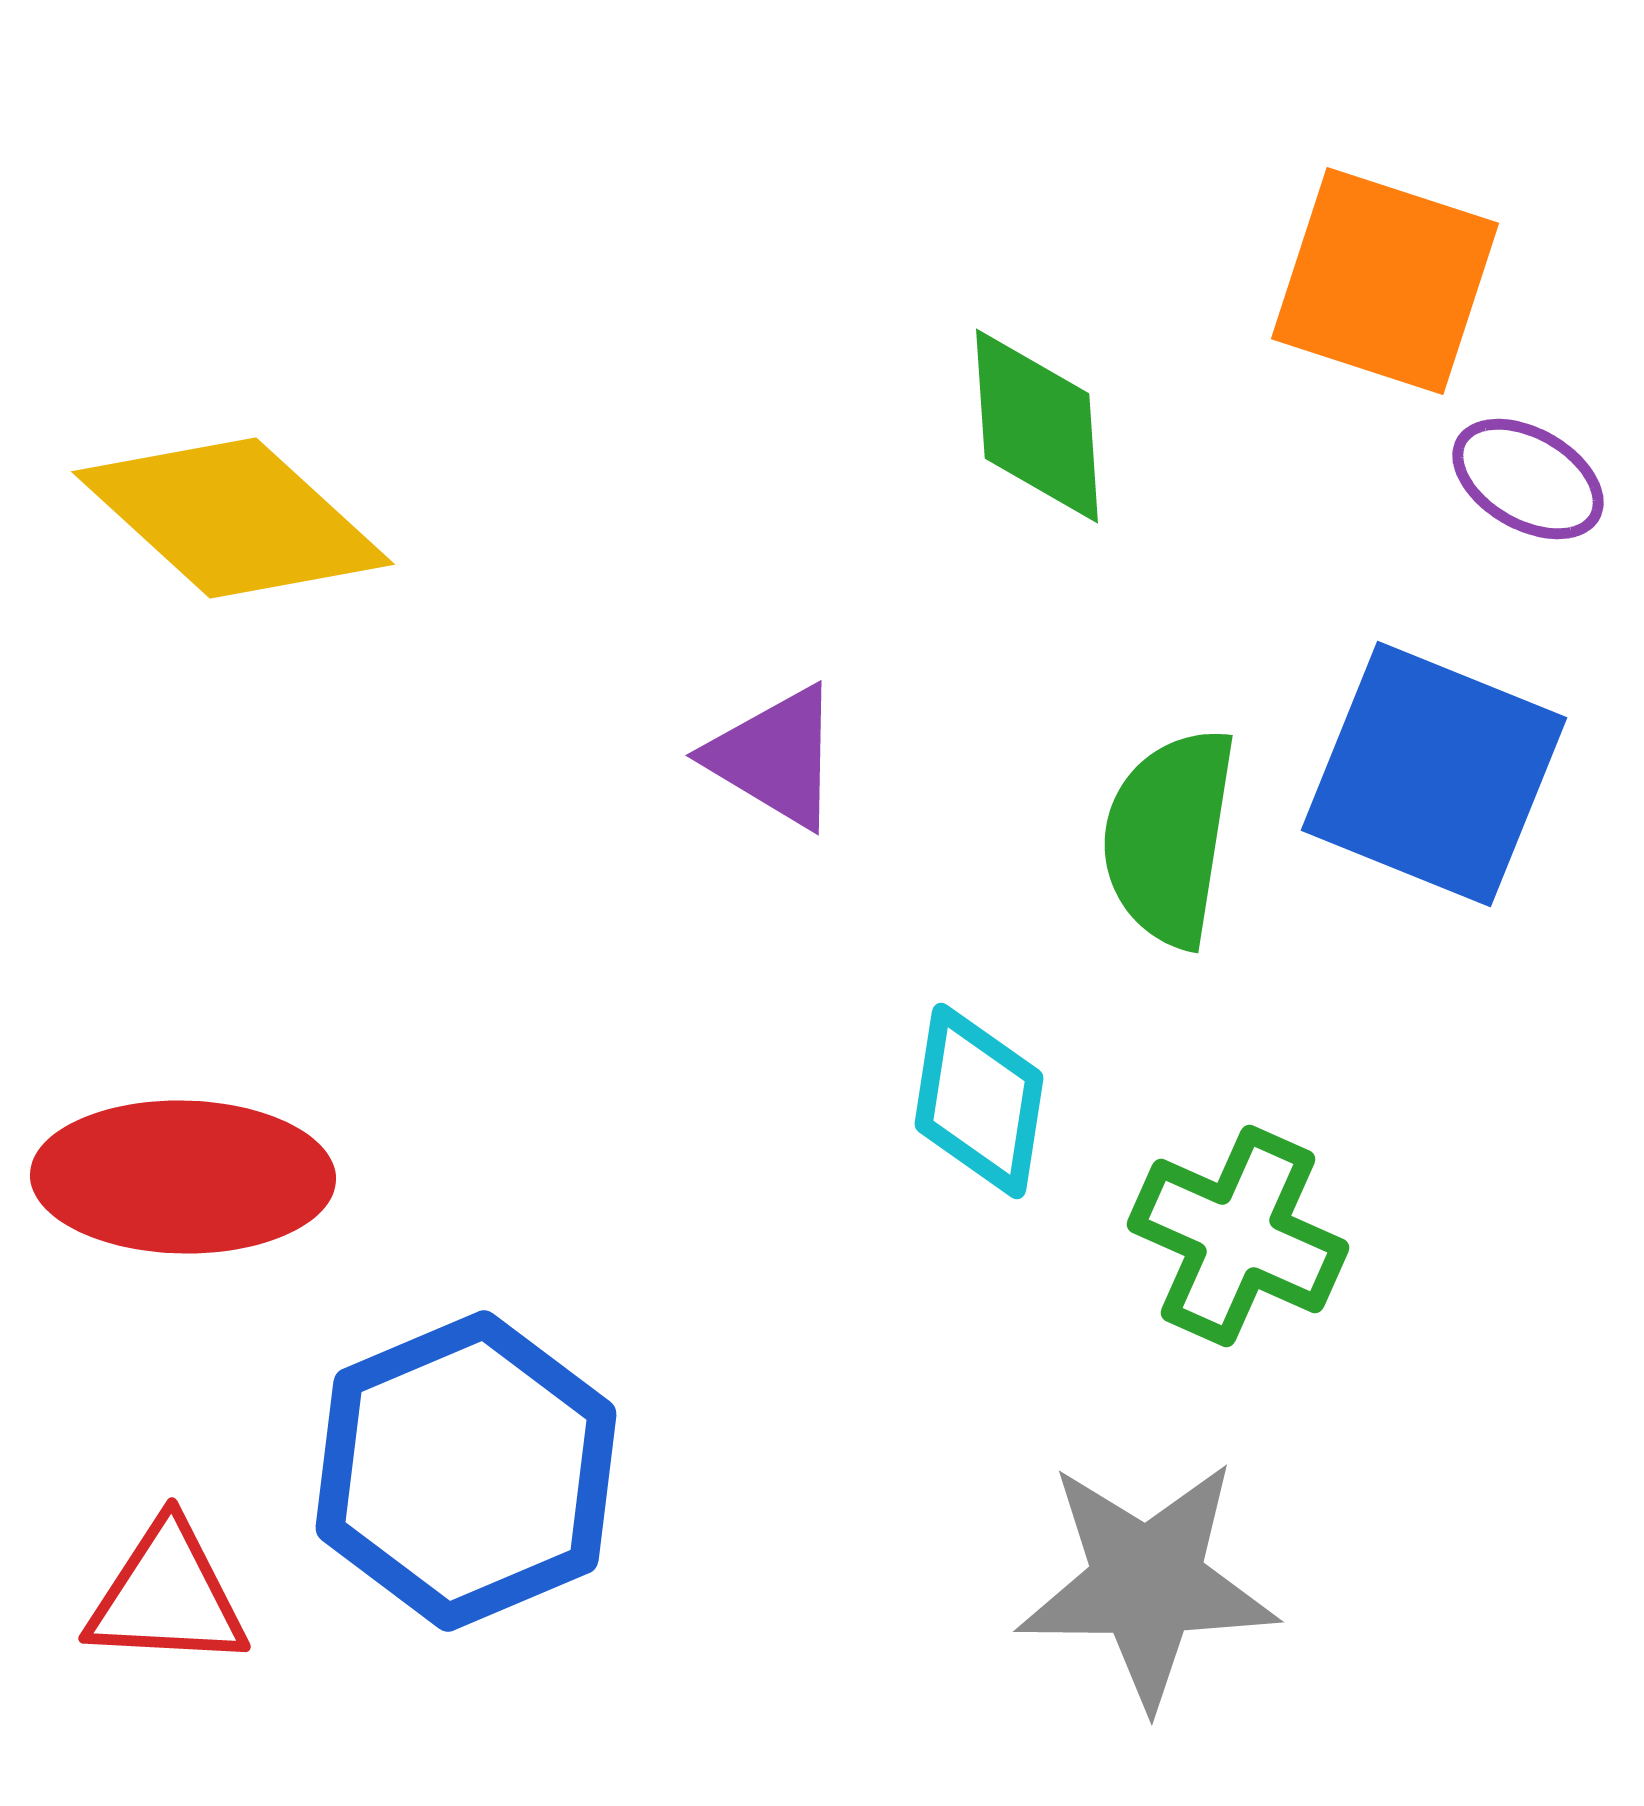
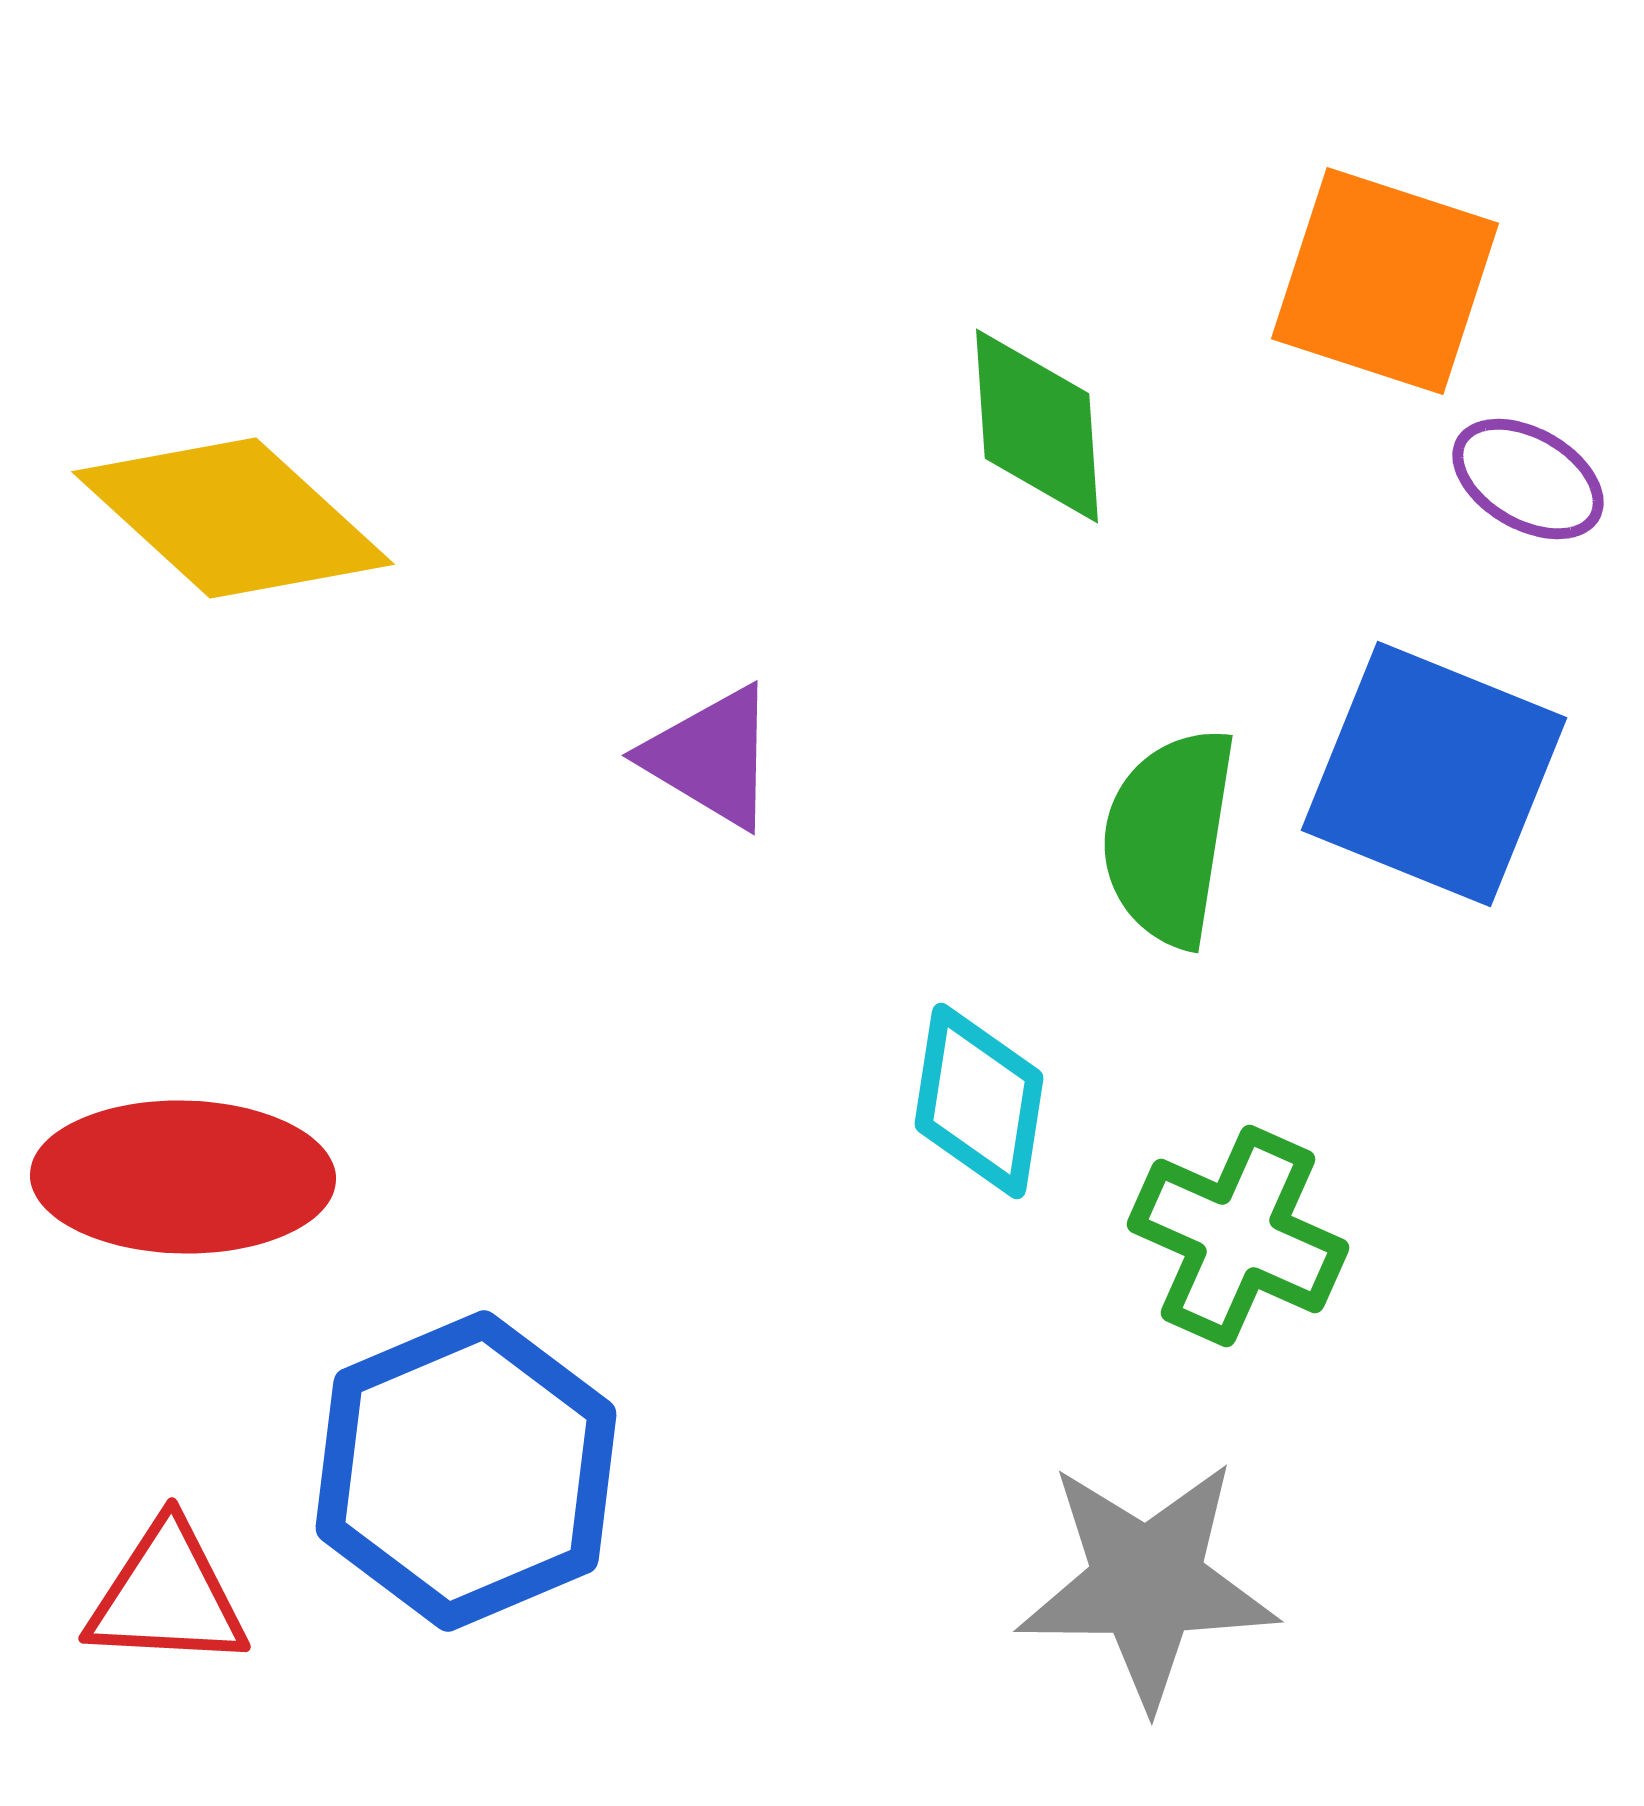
purple triangle: moved 64 px left
